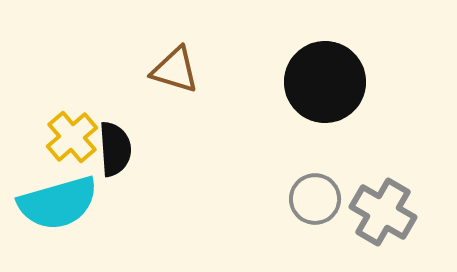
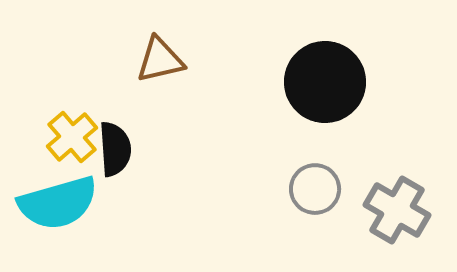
brown triangle: moved 15 px left, 10 px up; rotated 30 degrees counterclockwise
gray circle: moved 10 px up
gray cross: moved 14 px right, 2 px up
